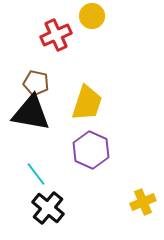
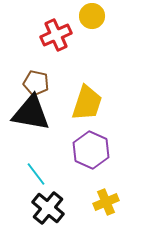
yellow cross: moved 37 px left
